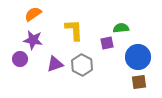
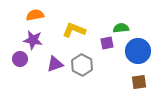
orange semicircle: moved 2 px right, 1 px down; rotated 24 degrees clockwise
yellow L-shape: rotated 65 degrees counterclockwise
blue circle: moved 6 px up
